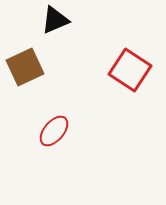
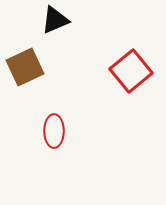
red square: moved 1 px right, 1 px down; rotated 18 degrees clockwise
red ellipse: rotated 40 degrees counterclockwise
